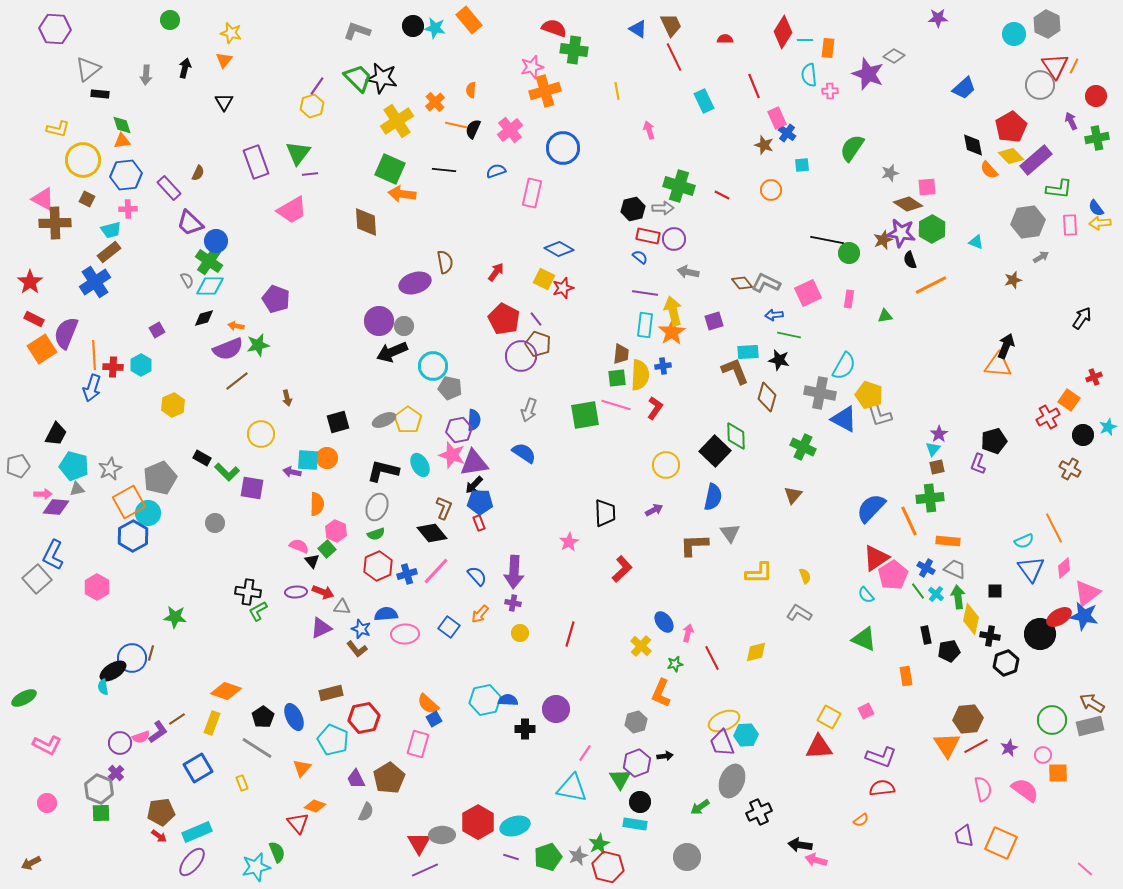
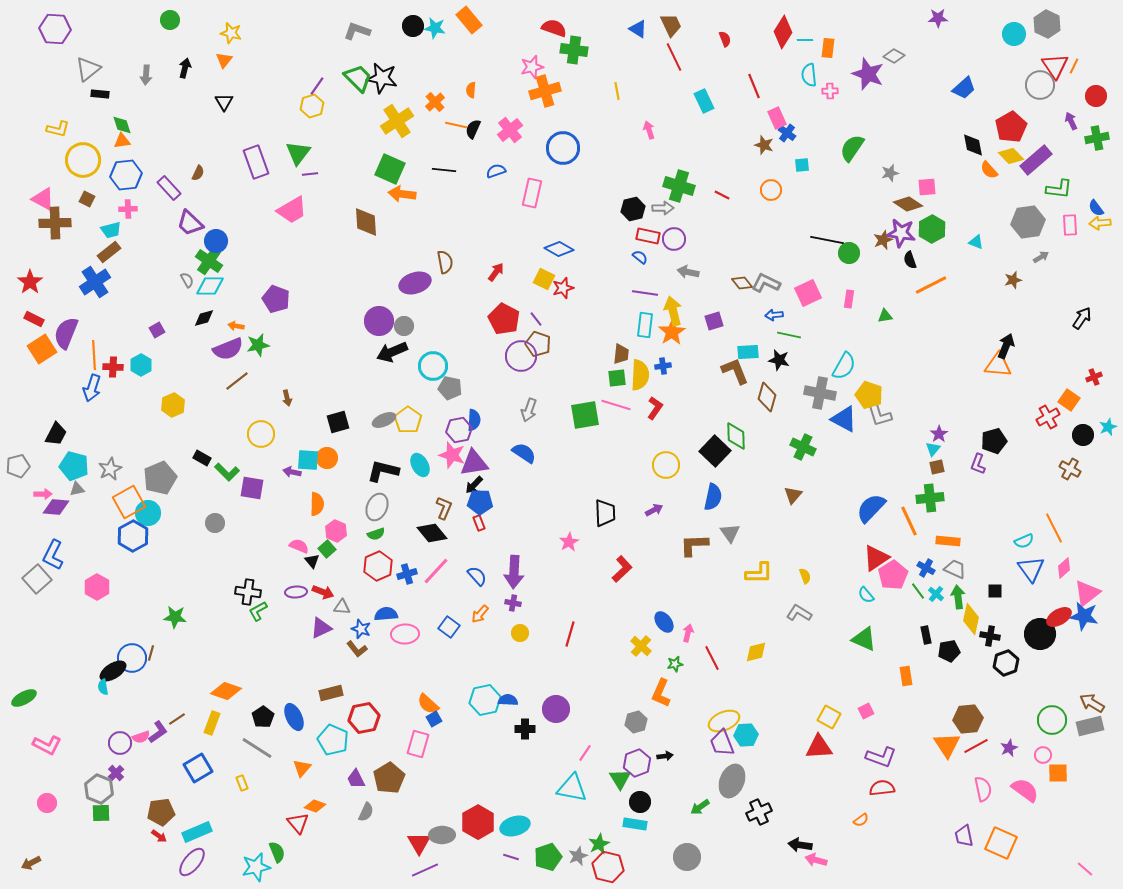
red semicircle at (725, 39): rotated 70 degrees clockwise
